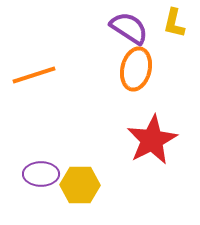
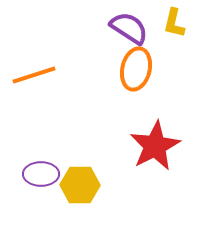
red star: moved 3 px right, 6 px down
